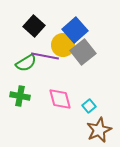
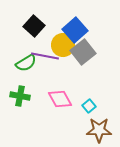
pink diamond: rotated 15 degrees counterclockwise
brown star: rotated 25 degrees clockwise
